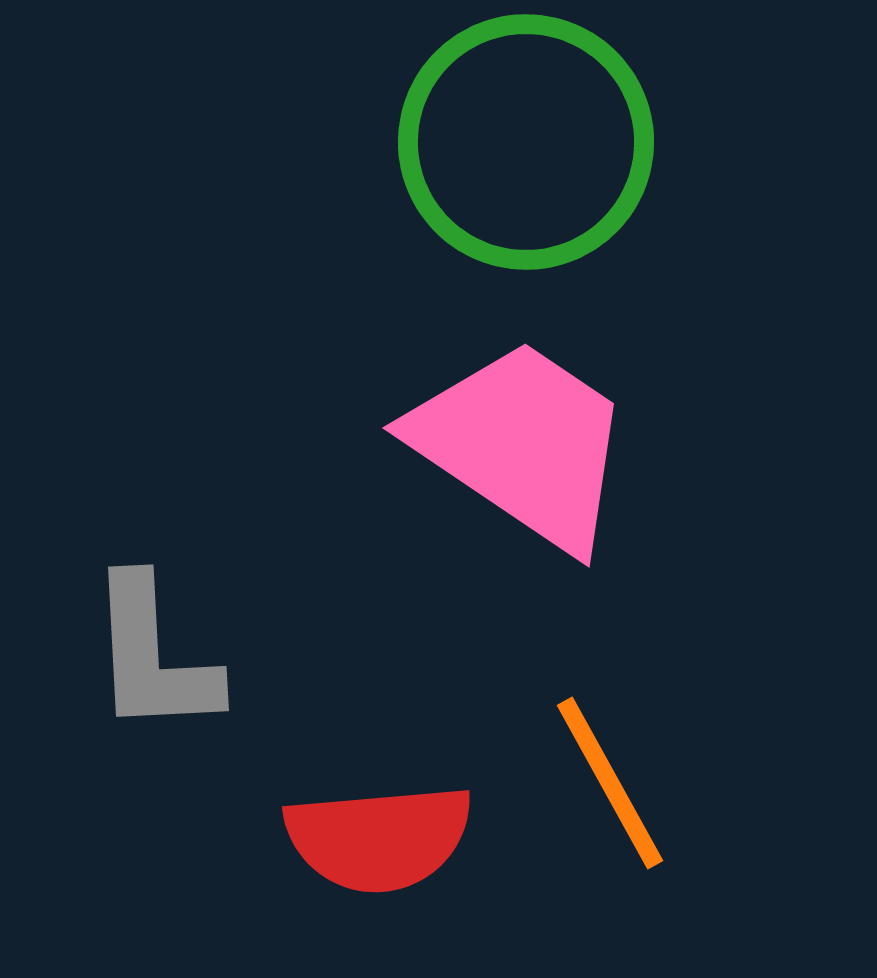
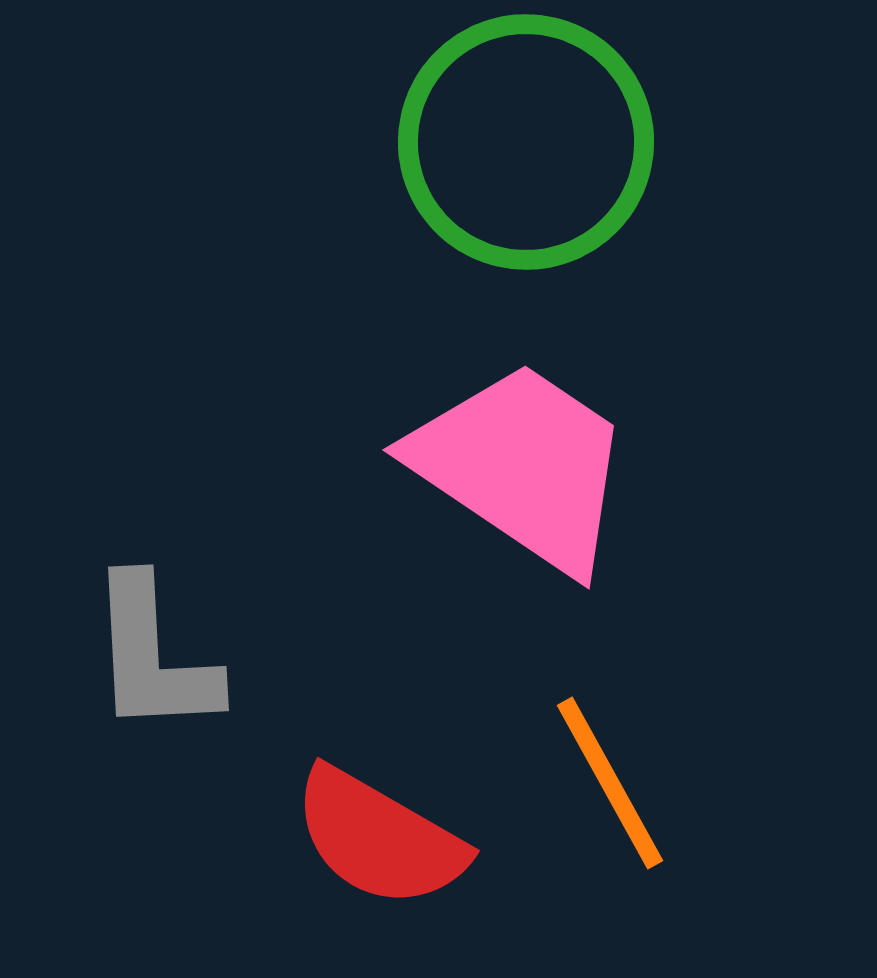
pink trapezoid: moved 22 px down
red semicircle: rotated 35 degrees clockwise
